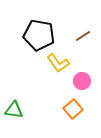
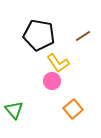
pink circle: moved 30 px left
green triangle: rotated 42 degrees clockwise
